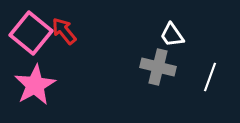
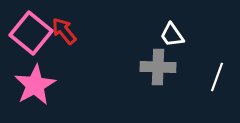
gray cross: rotated 12 degrees counterclockwise
white line: moved 7 px right
